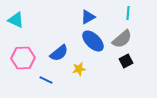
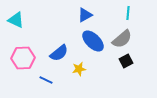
blue triangle: moved 3 px left, 2 px up
